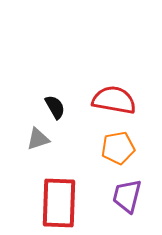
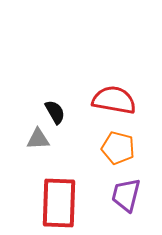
black semicircle: moved 5 px down
gray triangle: rotated 15 degrees clockwise
orange pentagon: rotated 24 degrees clockwise
purple trapezoid: moved 1 px left, 1 px up
